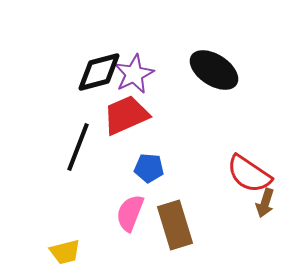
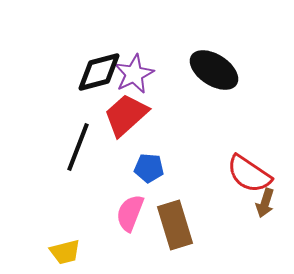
red trapezoid: rotated 18 degrees counterclockwise
